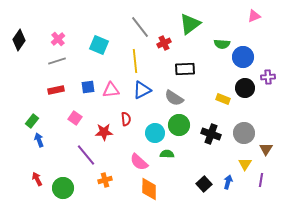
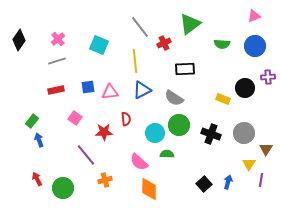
blue circle at (243, 57): moved 12 px right, 11 px up
pink triangle at (111, 90): moved 1 px left, 2 px down
yellow triangle at (245, 164): moved 4 px right
